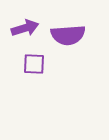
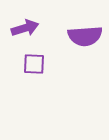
purple semicircle: moved 17 px right, 1 px down
